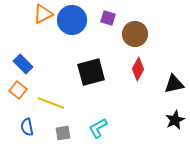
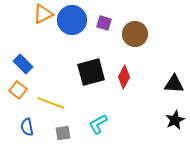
purple square: moved 4 px left, 5 px down
red diamond: moved 14 px left, 8 px down
black triangle: rotated 15 degrees clockwise
cyan L-shape: moved 4 px up
